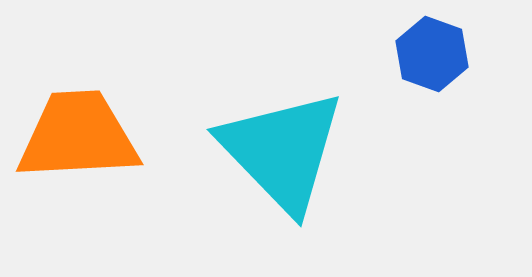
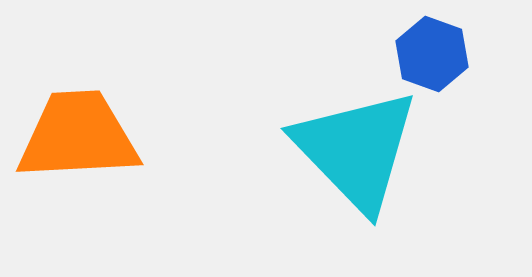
cyan triangle: moved 74 px right, 1 px up
